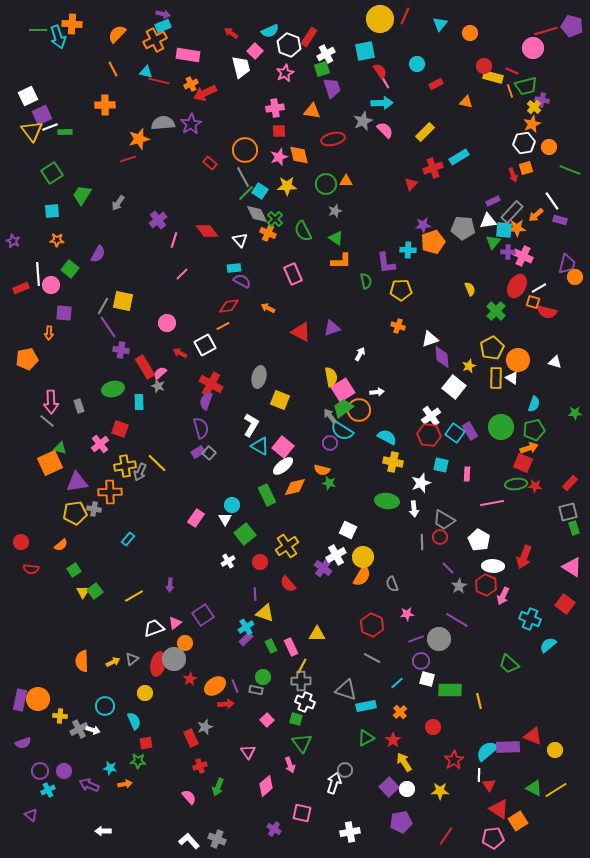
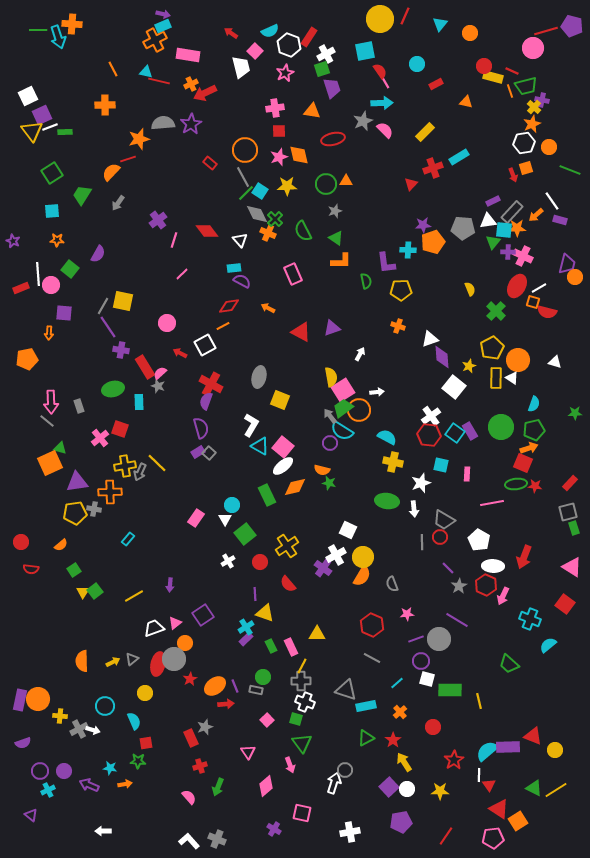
orange semicircle at (117, 34): moved 6 px left, 138 px down
pink cross at (100, 444): moved 6 px up
